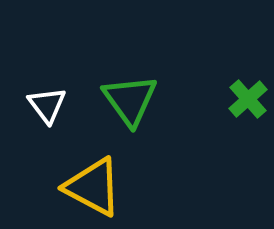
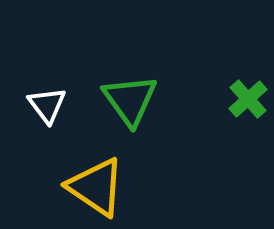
yellow triangle: moved 3 px right; rotated 6 degrees clockwise
